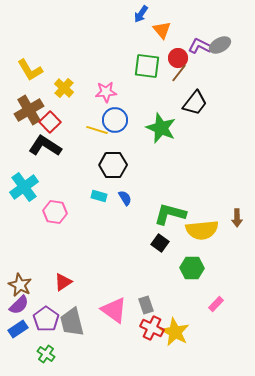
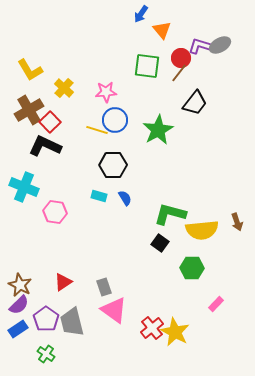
purple L-shape: rotated 10 degrees counterclockwise
red circle: moved 3 px right
green star: moved 3 px left, 2 px down; rotated 20 degrees clockwise
black L-shape: rotated 8 degrees counterclockwise
cyan cross: rotated 32 degrees counterclockwise
brown arrow: moved 4 px down; rotated 18 degrees counterclockwise
gray rectangle: moved 42 px left, 18 px up
red cross: rotated 25 degrees clockwise
